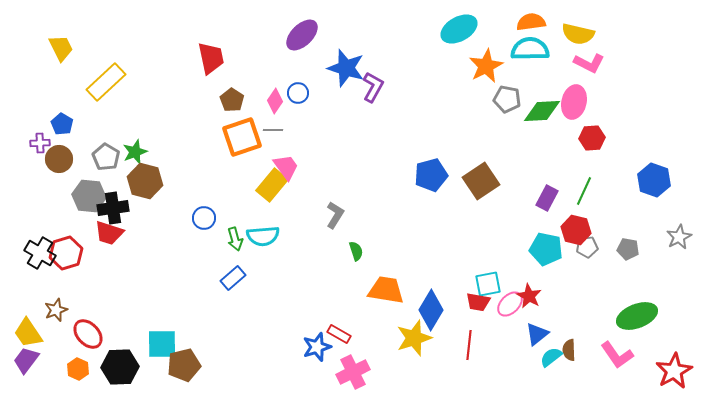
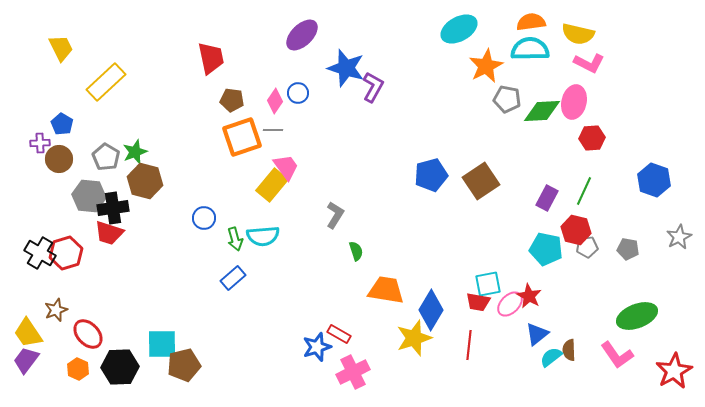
brown pentagon at (232, 100): rotated 25 degrees counterclockwise
